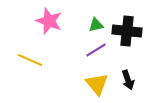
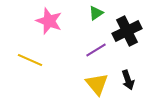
green triangle: moved 12 px up; rotated 21 degrees counterclockwise
black cross: rotated 32 degrees counterclockwise
